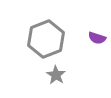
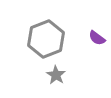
purple semicircle: rotated 18 degrees clockwise
